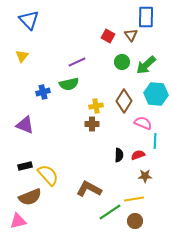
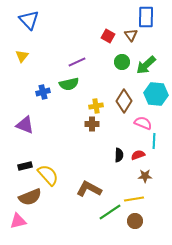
cyan line: moved 1 px left
